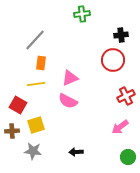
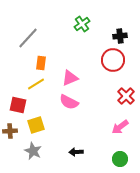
green cross: moved 10 px down; rotated 28 degrees counterclockwise
black cross: moved 1 px left, 1 px down
gray line: moved 7 px left, 2 px up
yellow line: rotated 24 degrees counterclockwise
red cross: rotated 18 degrees counterclockwise
pink semicircle: moved 1 px right, 1 px down
red square: rotated 18 degrees counterclockwise
brown cross: moved 2 px left
gray star: rotated 18 degrees clockwise
green circle: moved 8 px left, 2 px down
